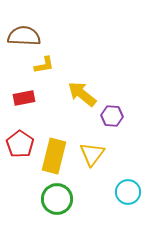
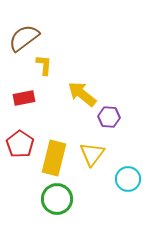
brown semicircle: moved 2 px down; rotated 40 degrees counterclockwise
yellow L-shape: rotated 75 degrees counterclockwise
purple hexagon: moved 3 px left, 1 px down
yellow rectangle: moved 2 px down
cyan circle: moved 13 px up
